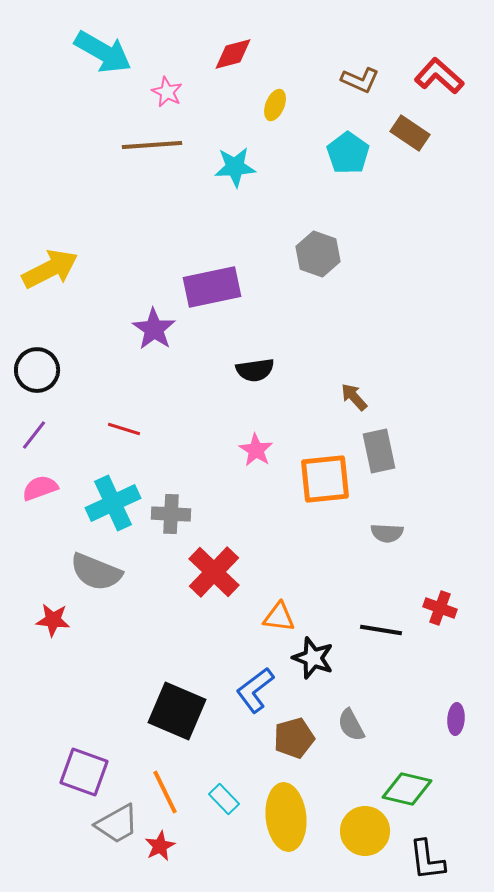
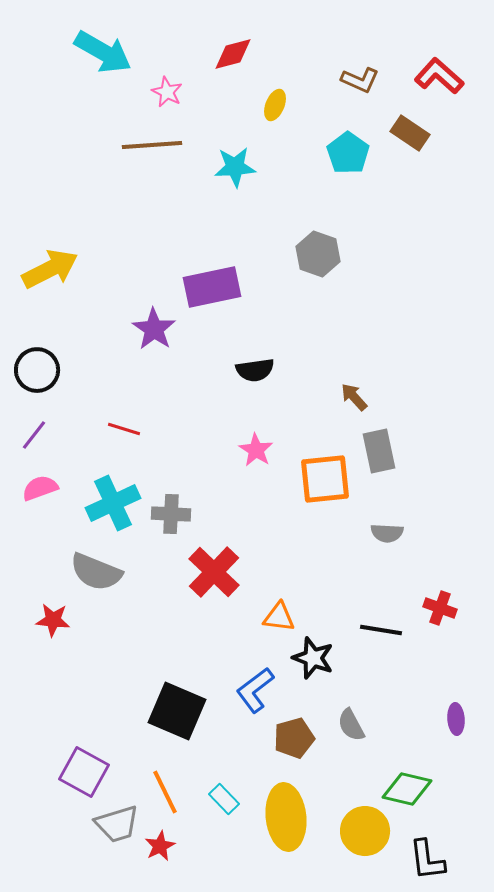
purple ellipse at (456, 719): rotated 8 degrees counterclockwise
purple square at (84, 772): rotated 9 degrees clockwise
gray trapezoid at (117, 824): rotated 12 degrees clockwise
